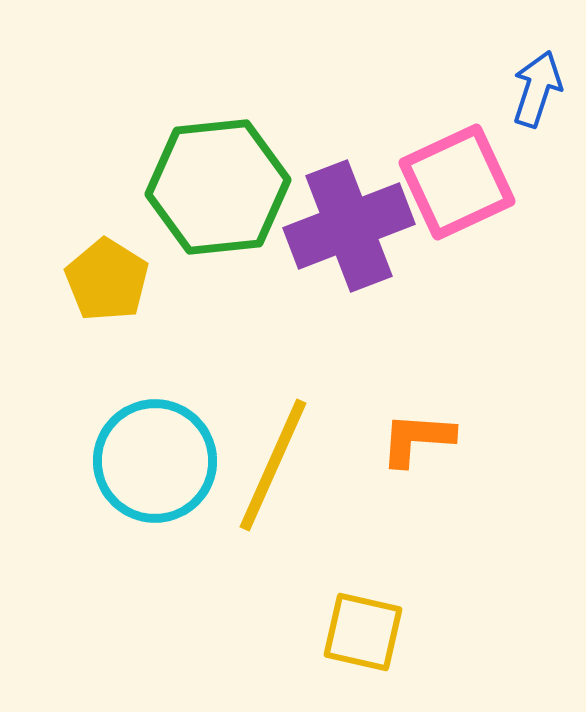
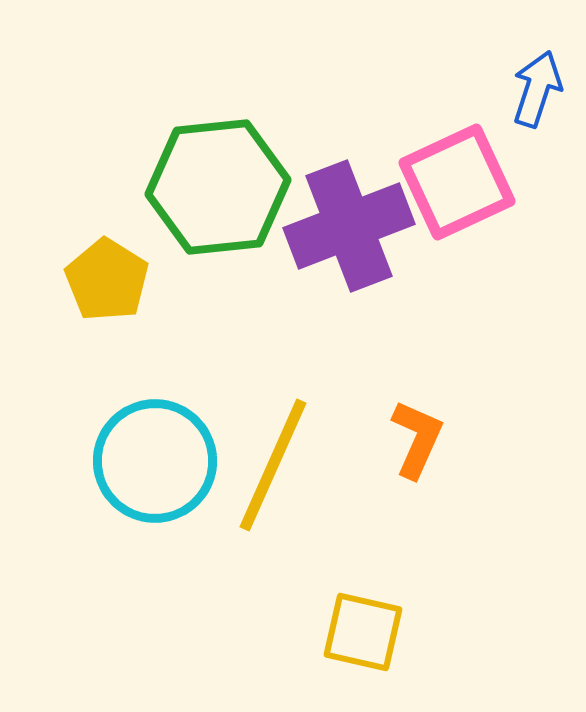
orange L-shape: rotated 110 degrees clockwise
